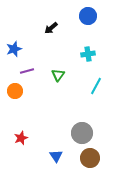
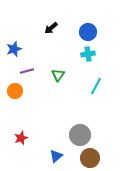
blue circle: moved 16 px down
gray circle: moved 2 px left, 2 px down
blue triangle: rotated 24 degrees clockwise
